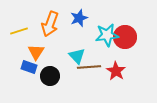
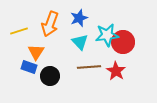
red circle: moved 2 px left, 5 px down
cyan triangle: moved 3 px right, 14 px up
